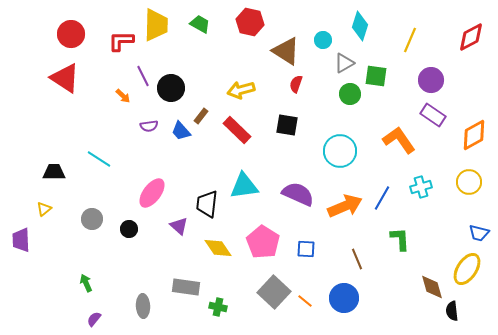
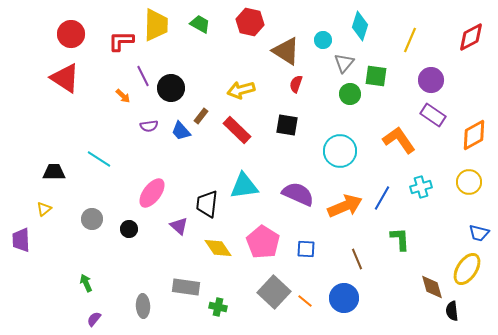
gray triangle at (344, 63): rotated 20 degrees counterclockwise
